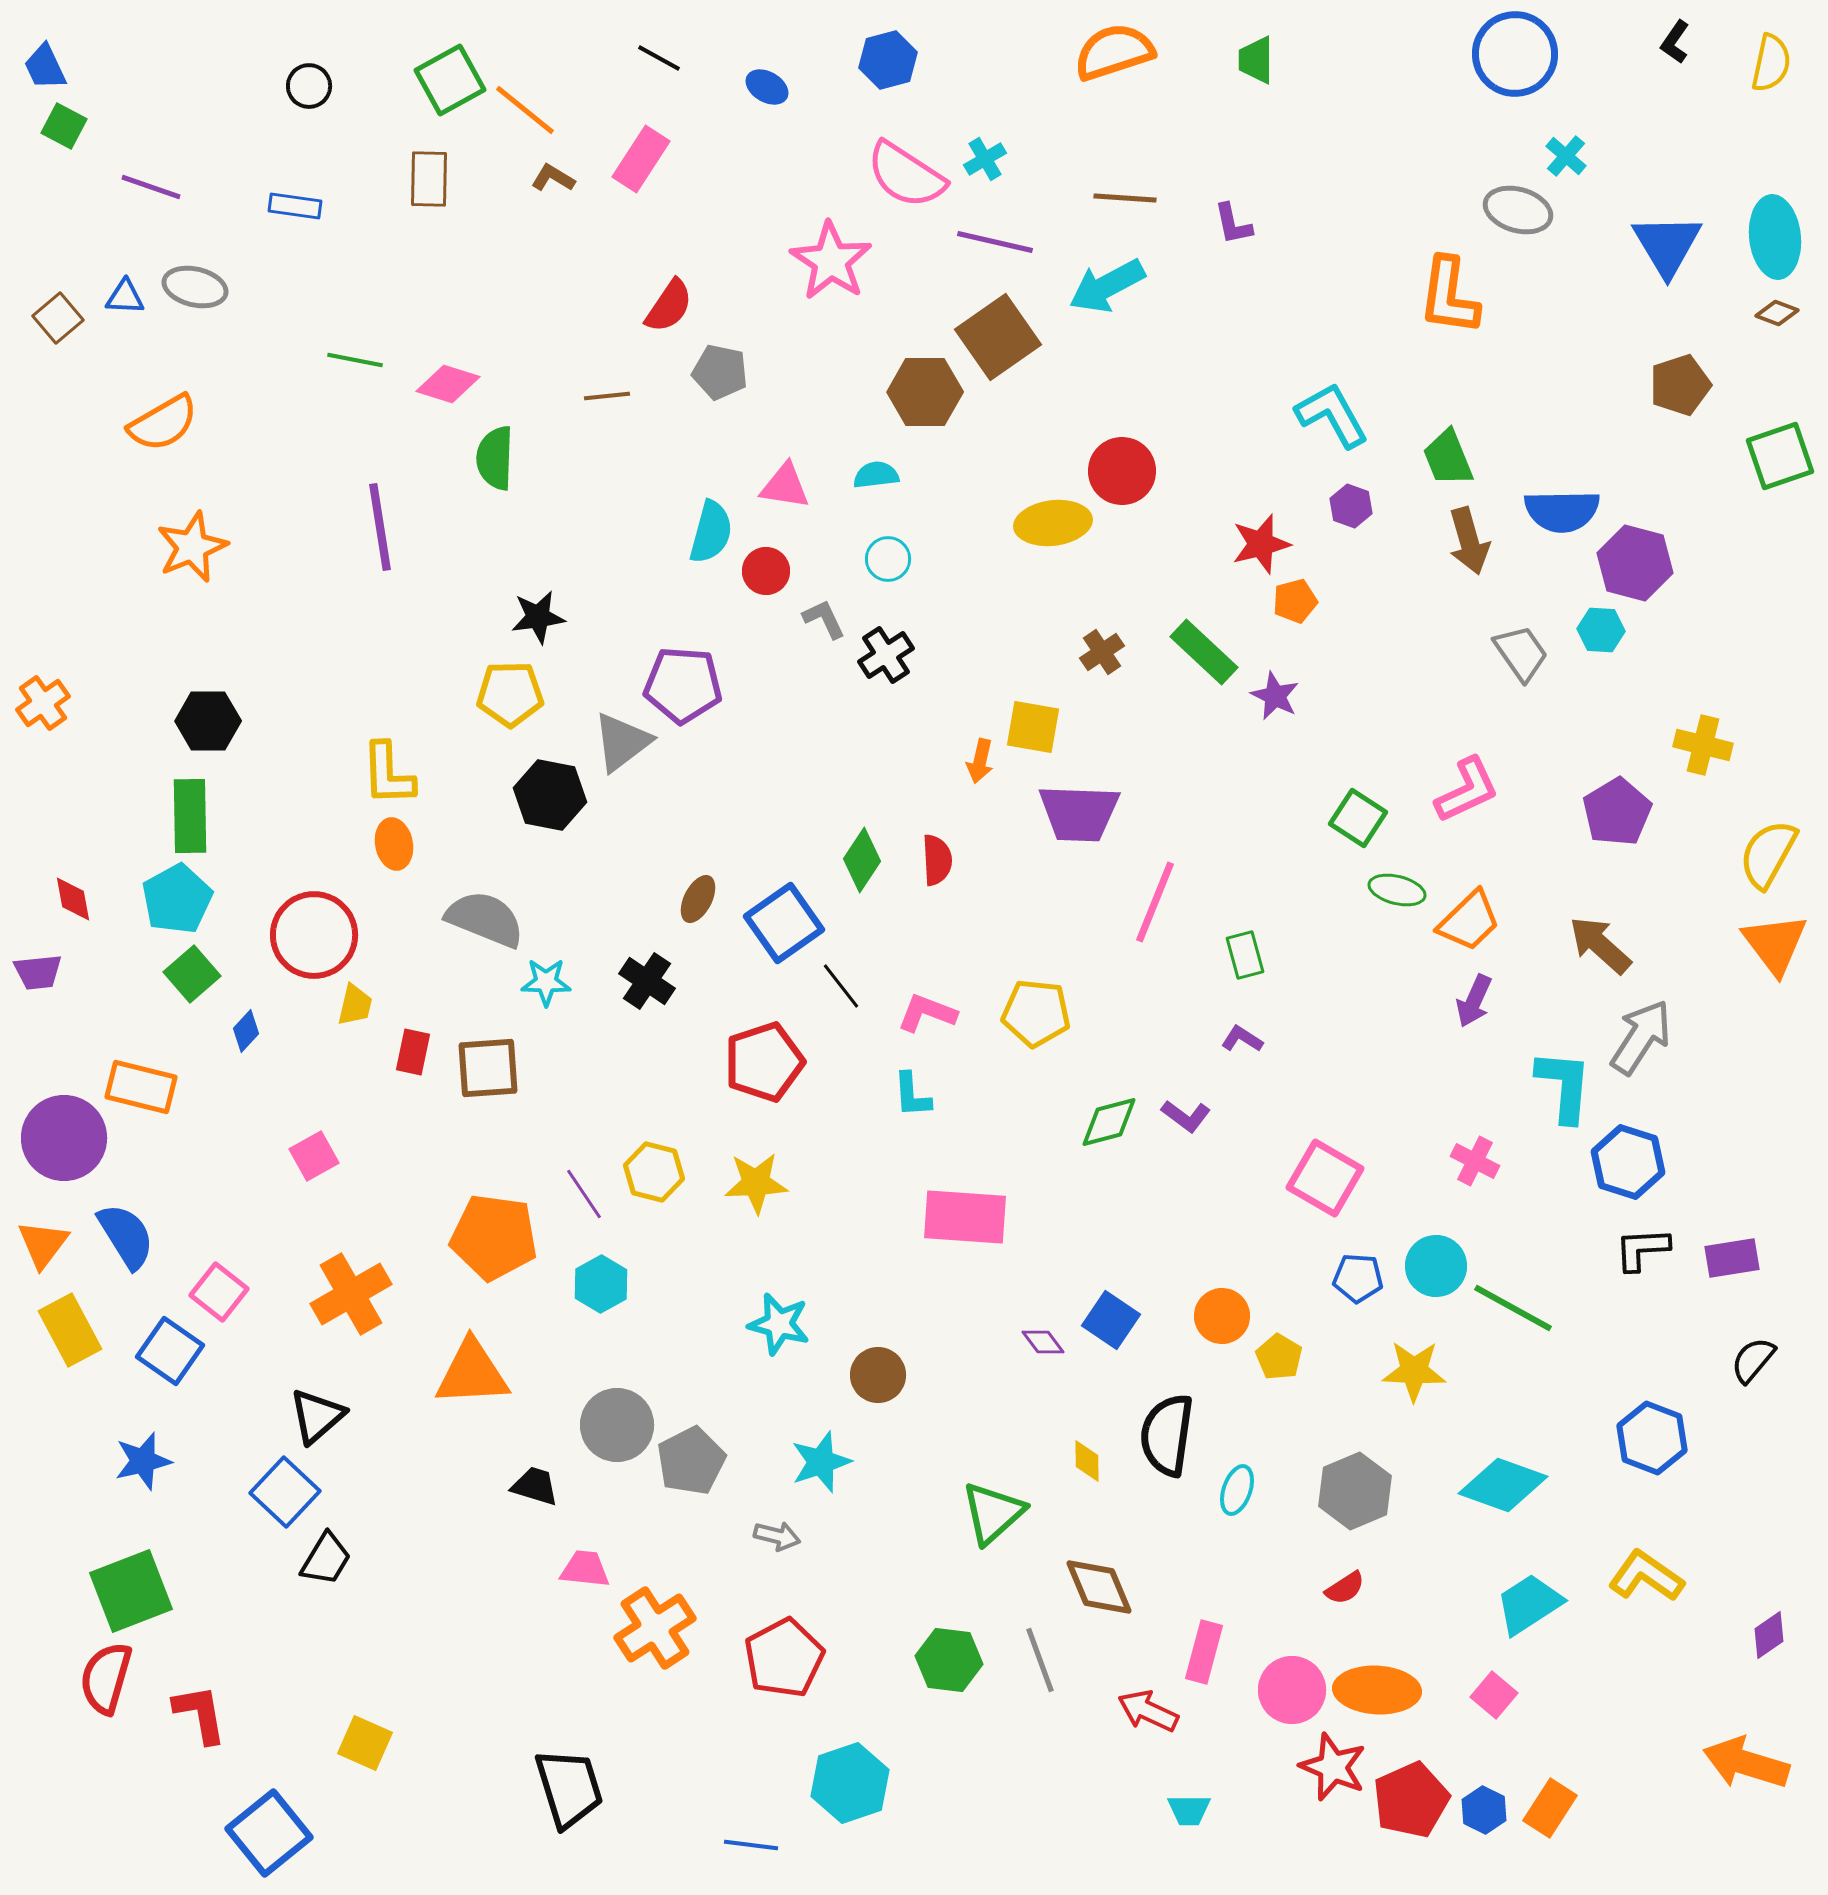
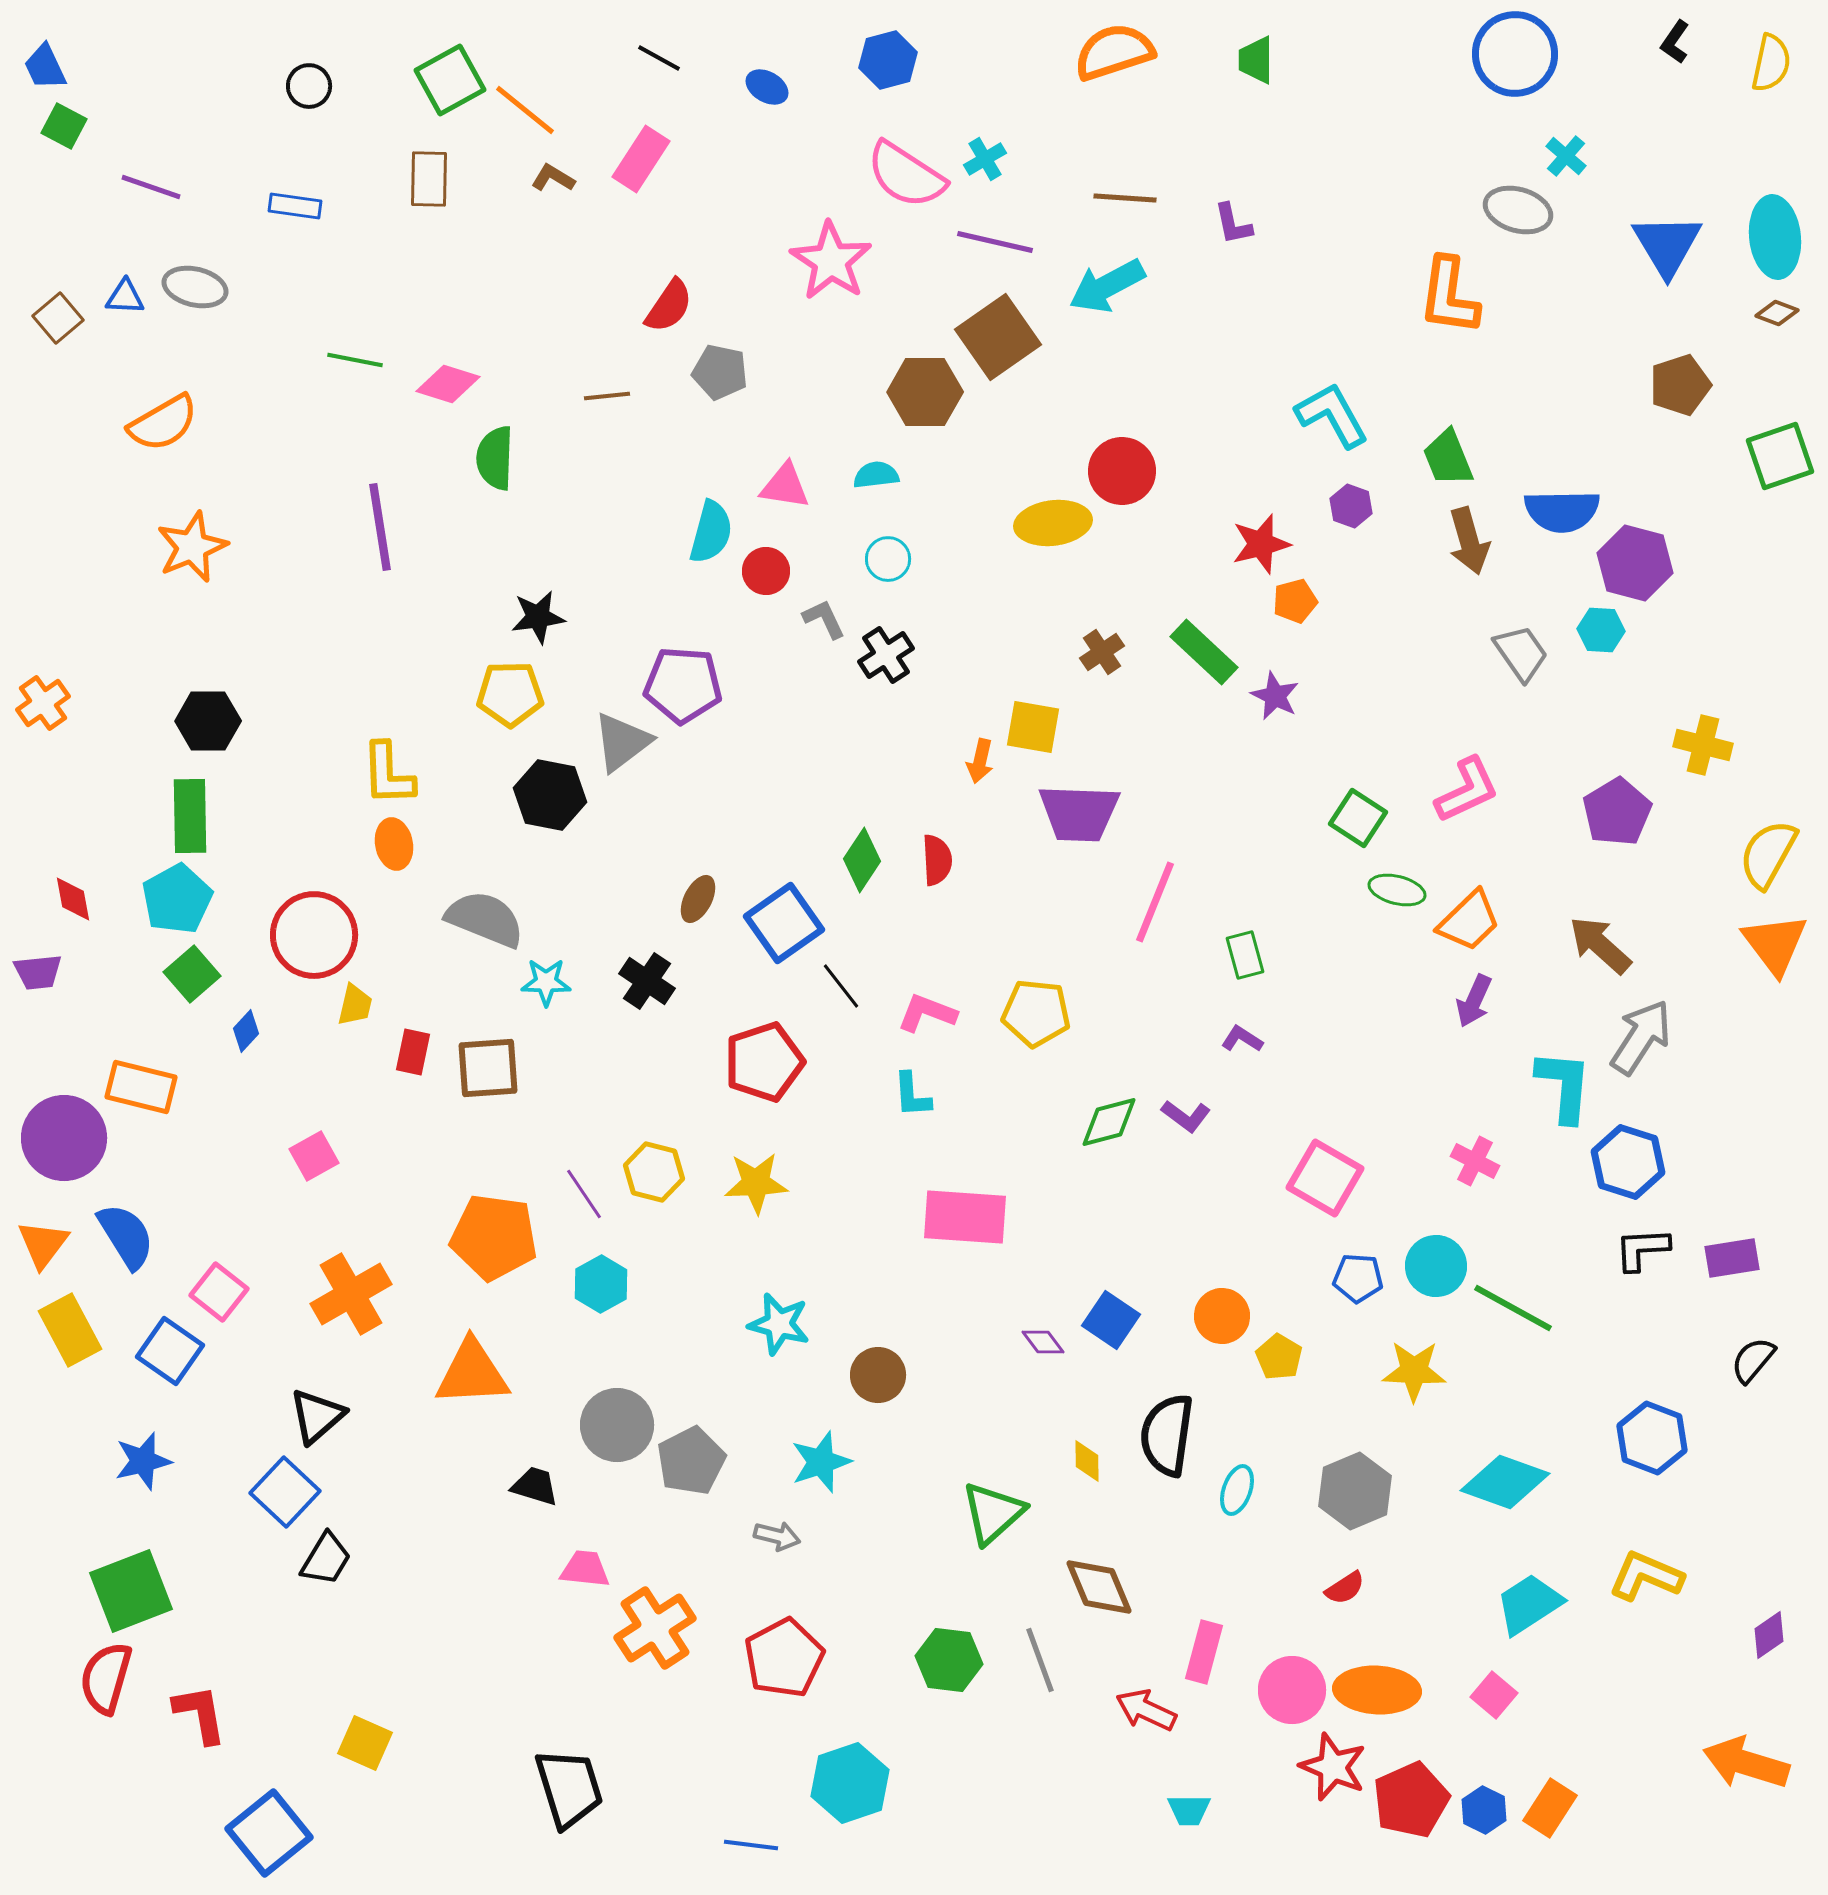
cyan diamond at (1503, 1485): moved 2 px right, 3 px up
yellow L-shape at (1646, 1576): rotated 12 degrees counterclockwise
red arrow at (1148, 1711): moved 2 px left, 1 px up
